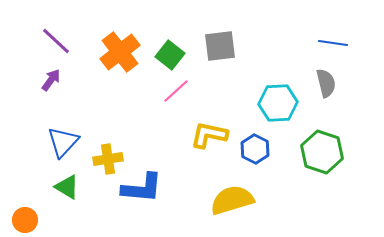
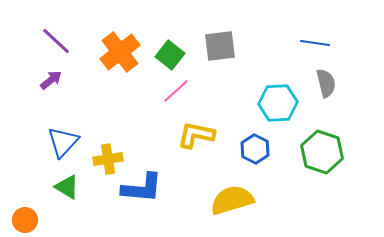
blue line: moved 18 px left
purple arrow: rotated 15 degrees clockwise
yellow L-shape: moved 13 px left
